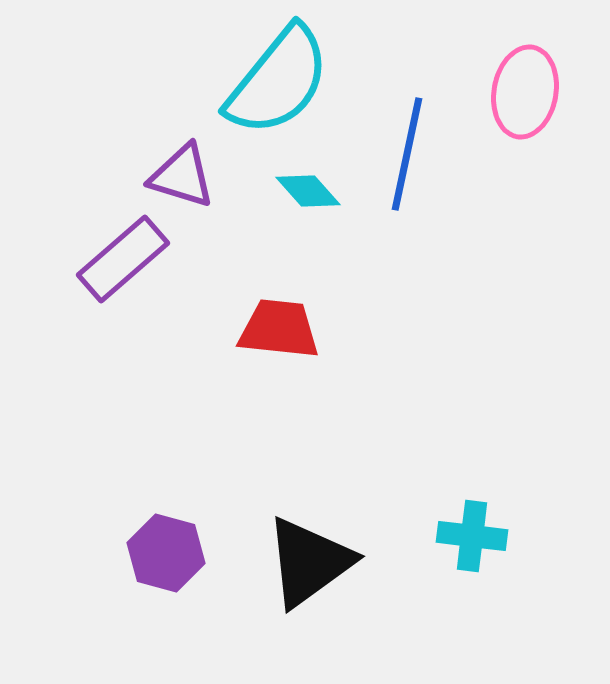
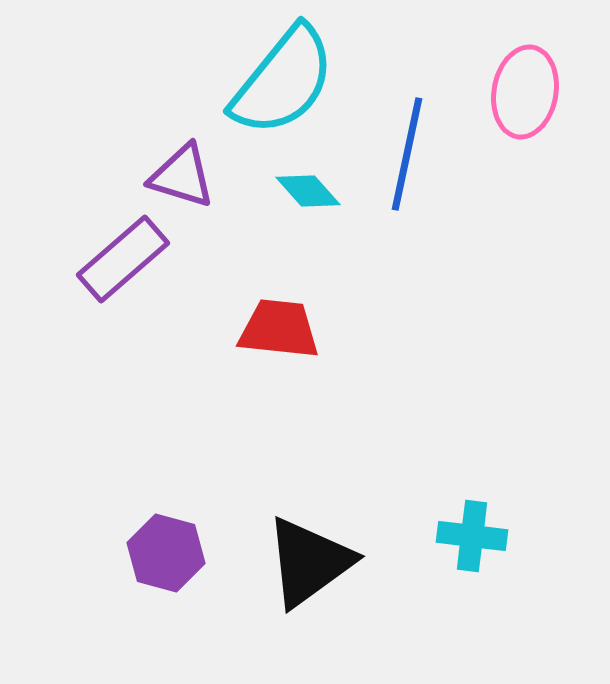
cyan semicircle: moved 5 px right
